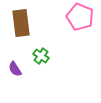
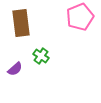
pink pentagon: rotated 28 degrees clockwise
purple semicircle: rotated 98 degrees counterclockwise
